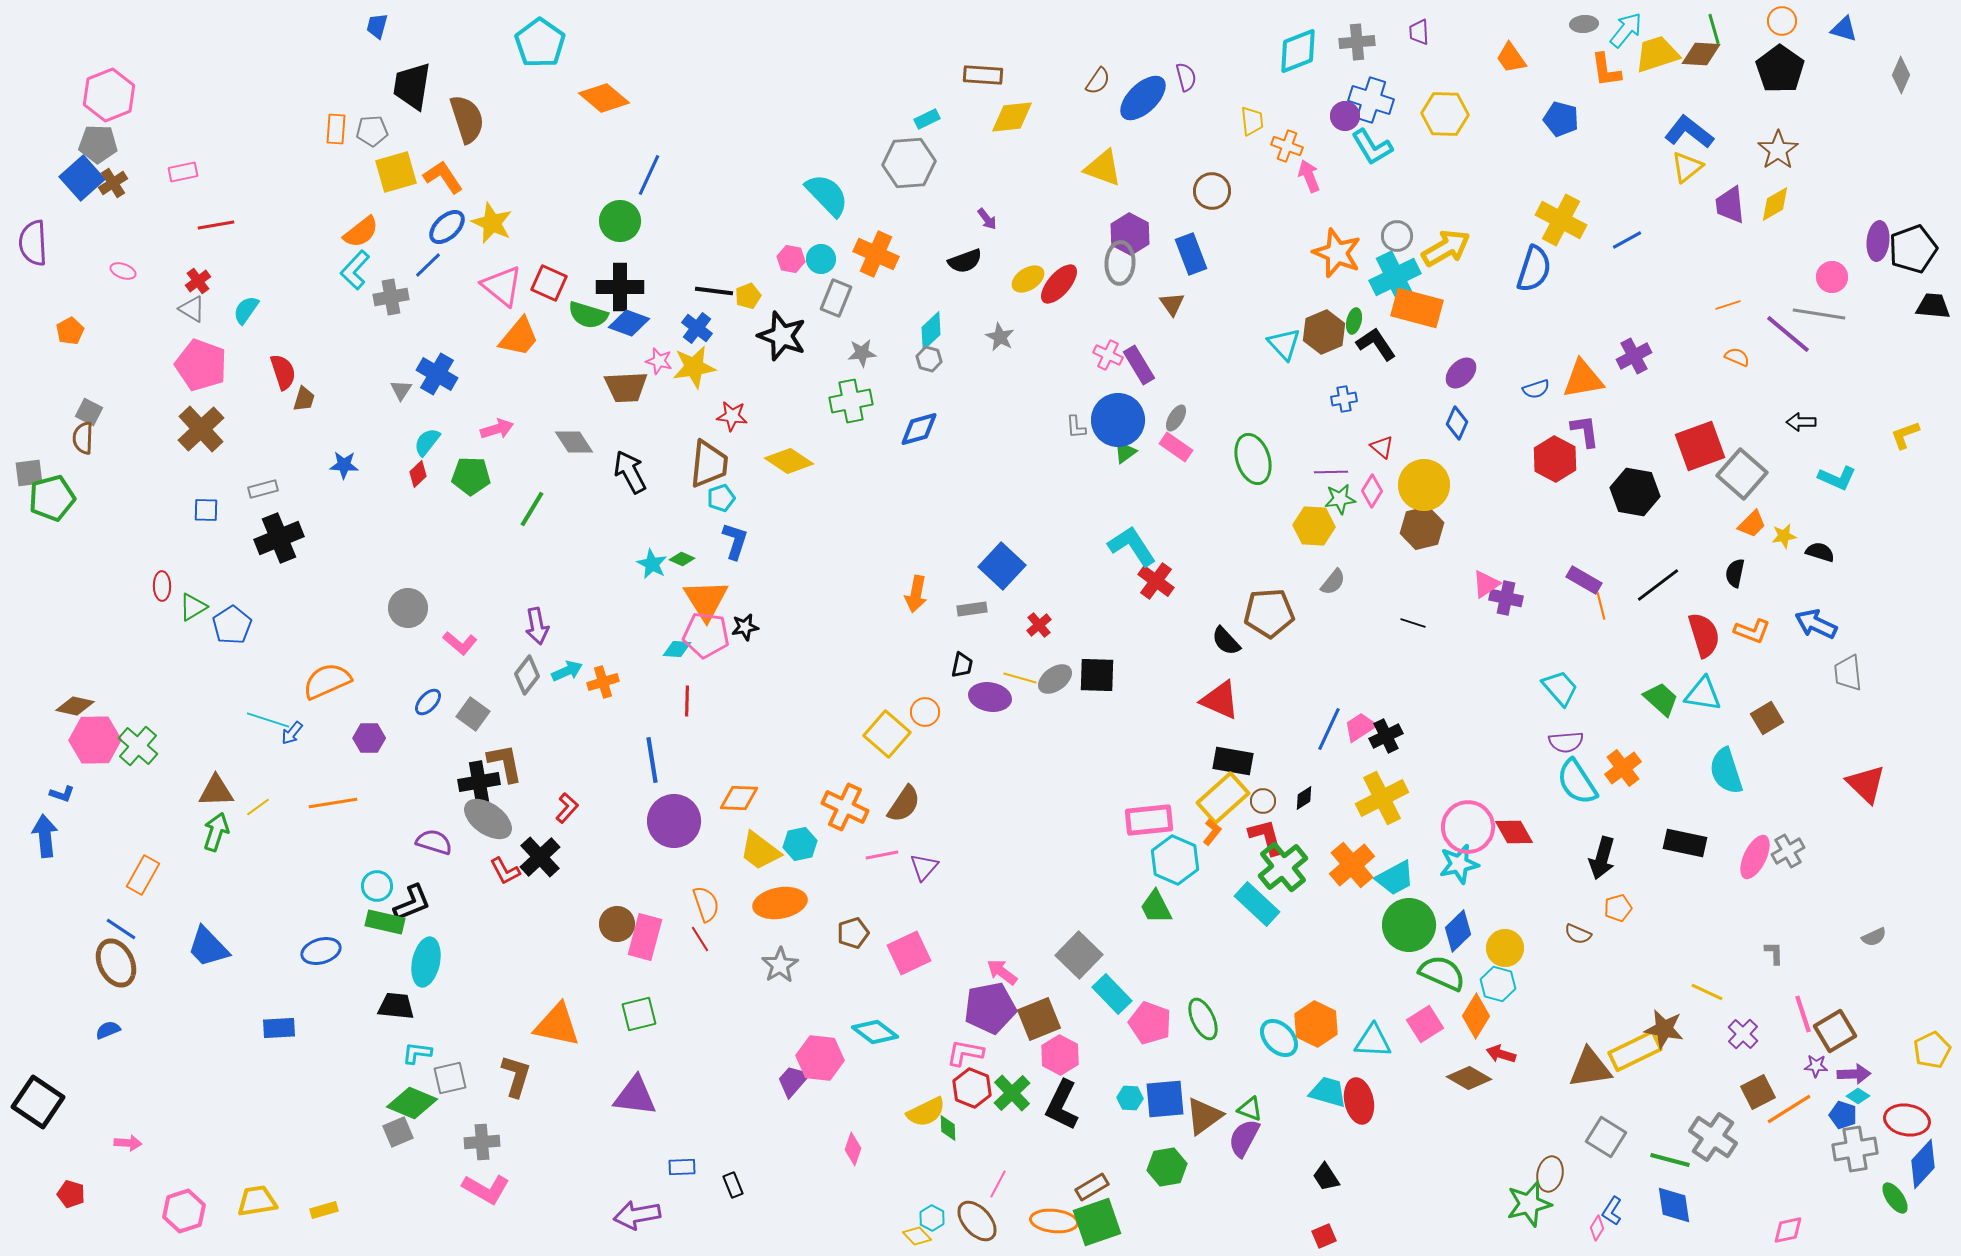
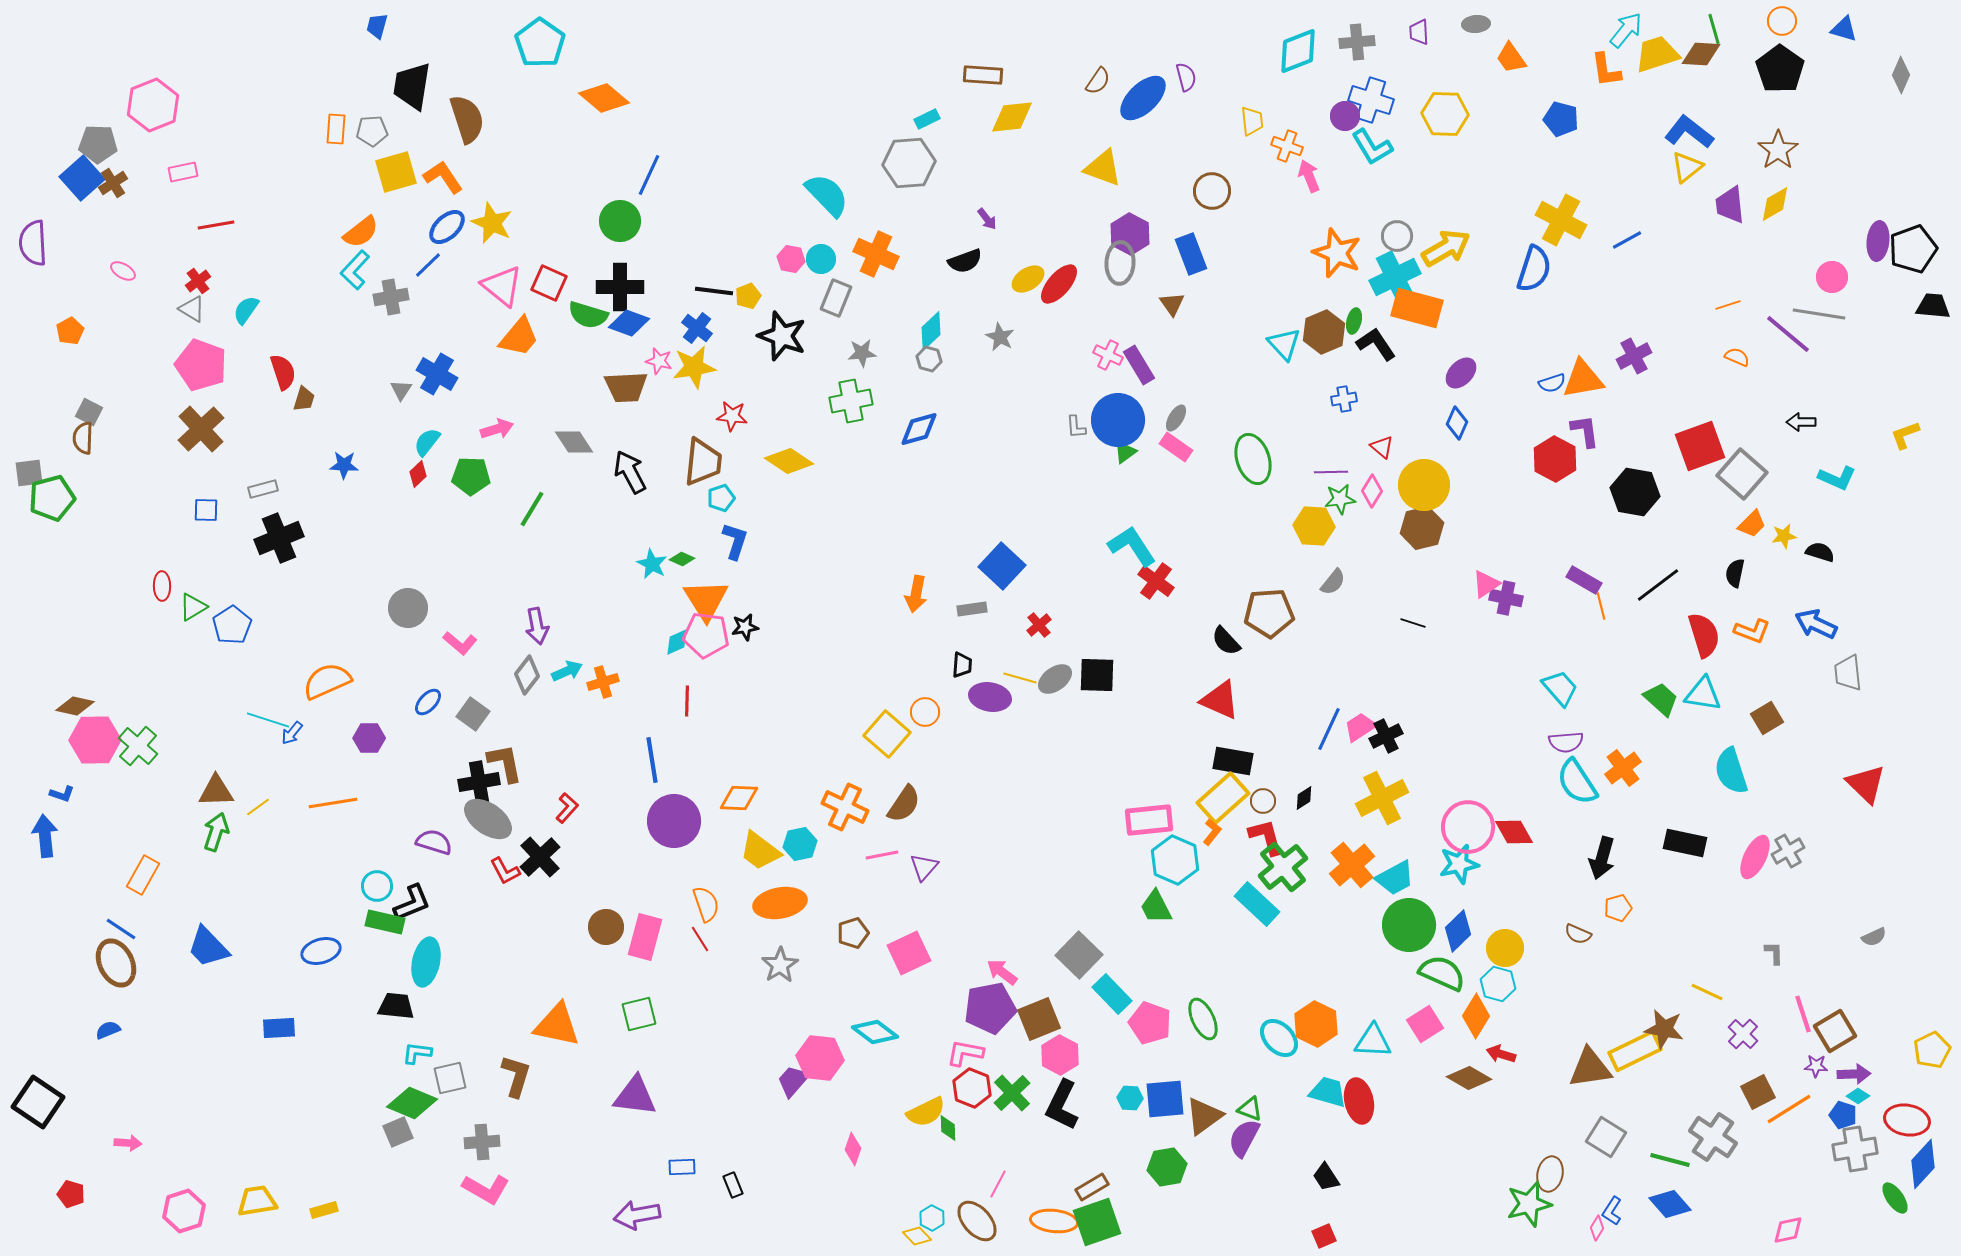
gray ellipse at (1584, 24): moved 108 px left
pink hexagon at (109, 95): moved 44 px right, 10 px down
pink ellipse at (123, 271): rotated 10 degrees clockwise
blue semicircle at (1536, 389): moved 16 px right, 6 px up
brown trapezoid at (709, 464): moved 6 px left, 2 px up
cyan diamond at (677, 649): moved 7 px up; rotated 28 degrees counterclockwise
black trapezoid at (962, 665): rotated 8 degrees counterclockwise
cyan semicircle at (1726, 771): moved 5 px right
brown circle at (617, 924): moved 11 px left, 3 px down
blue diamond at (1674, 1205): moved 4 px left, 1 px up; rotated 33 degrees counterclockwise
